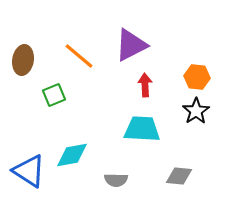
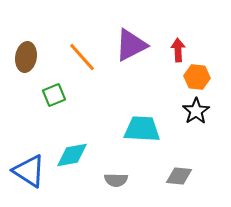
orange line: moved 3 px right, 1 px down; rotated 8 degrees clockwise
brown ellipse: moved 3 px right, 3 px up
red arrow: moved 33 px right, 35 px up
